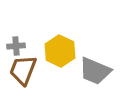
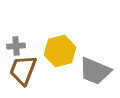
yellow hexagon: rotated 20 degrees clockwise
